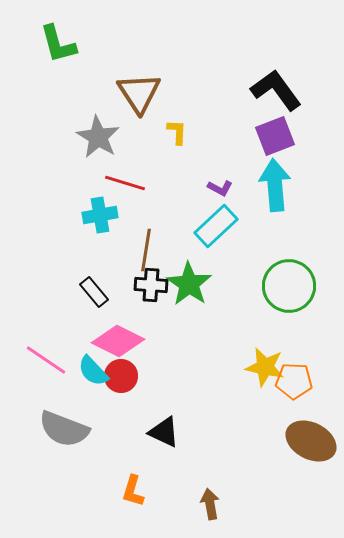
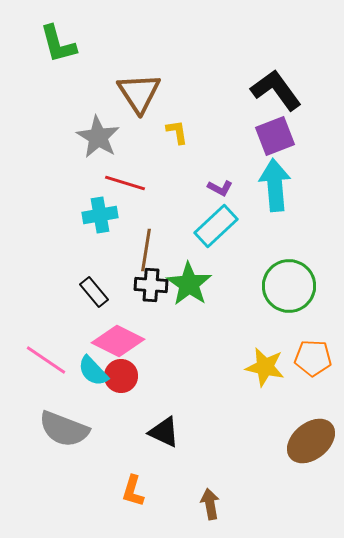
yellow L-shape: rotated 12 degrees counterclockwise
orange pentagon: moved 19 px right, 23 px up
brown ellipse: rotated 66 degrees counterclockwise
